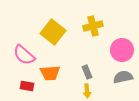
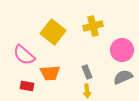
gray semicircle: rotated 12 degrees counterclockwise
